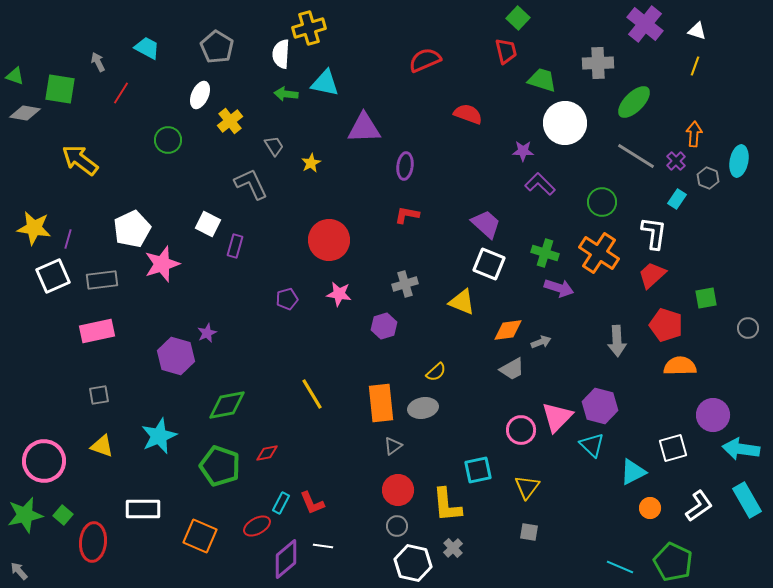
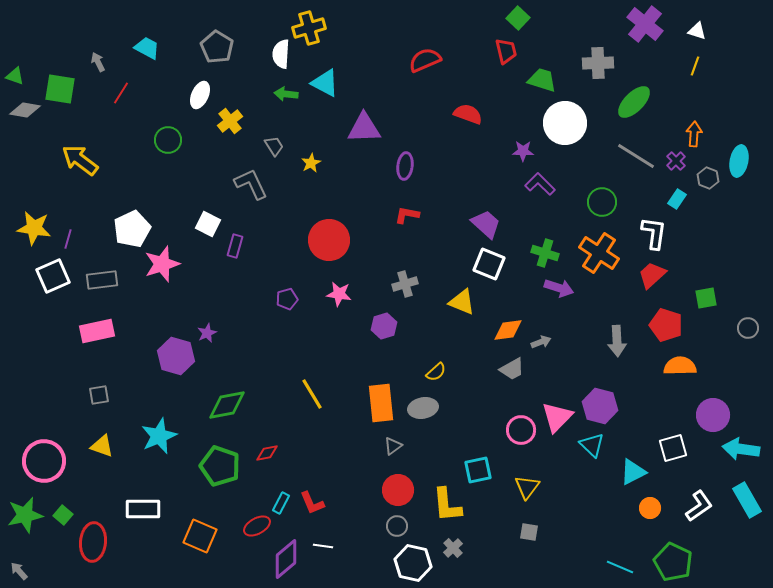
cyan triangle at (325, 83): rotated 16 degrees clockwise
gray diamond at (25, 113): moved 3 px up
